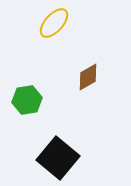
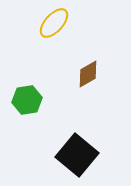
brown diamond: moved 3 px up
black square: moved 19 px right, 3 px up
